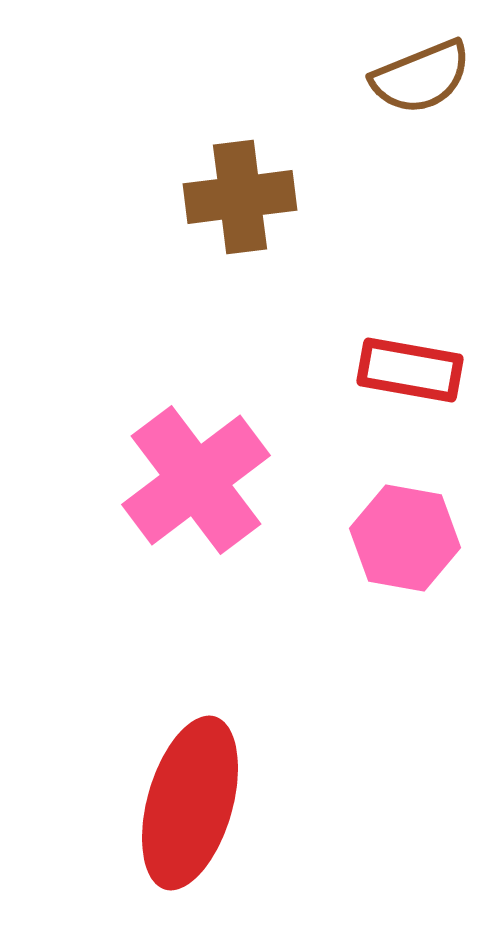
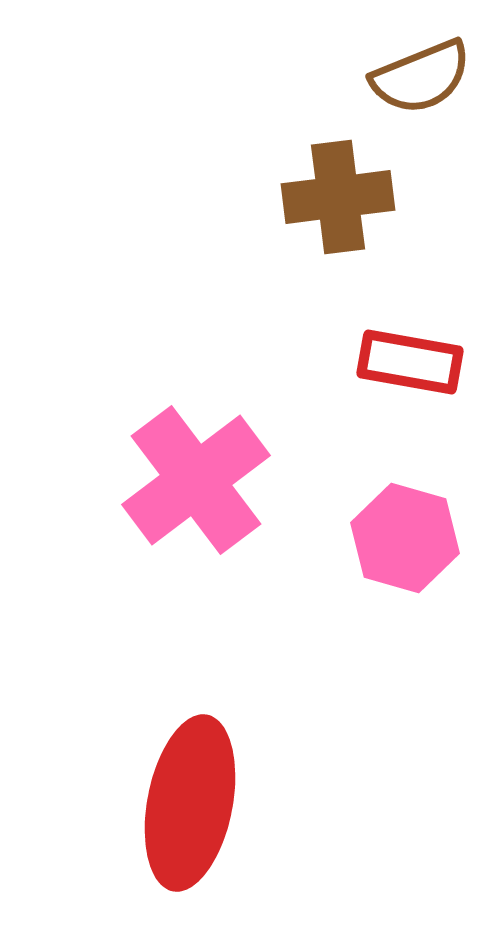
brown cross: moved 98 px right
red rectangle: moved 8 px up
pink hexagon: rotated 6 degrees clockwise
red ellipse: rotated 5 degrees counterclockwise
